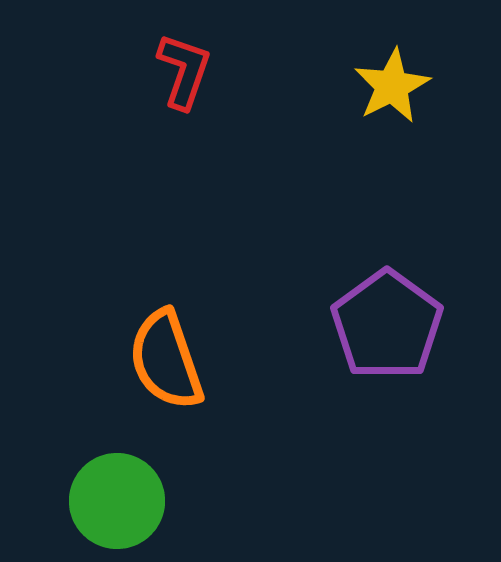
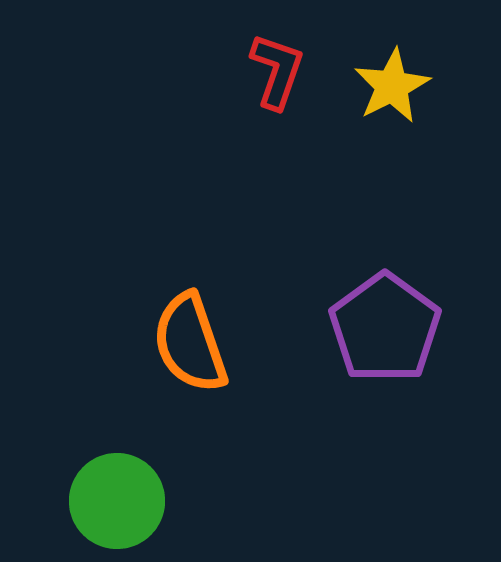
red L-shape: moved 93 px right
purple pentagon: moved 2 px left, 3 px down
orange semicircle: moved 24 px right, 17 px up
